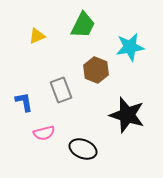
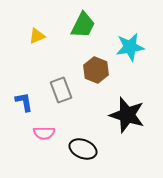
pink semicircle: rotated 15 degrees clockwise
